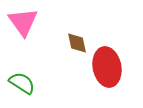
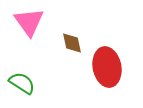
pink triangle: moved 6 px right
brown diamond: moved 5 px left
